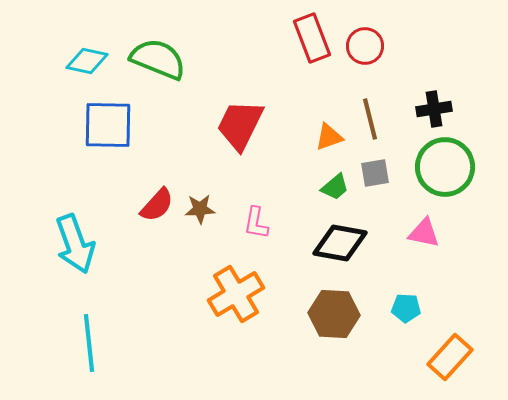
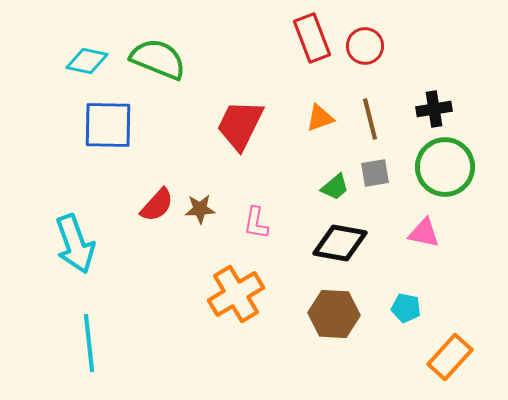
orange triangle: moved 9 px left, 19 px up
cyan pentagon: rotated 8 degrees clockwise
